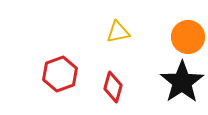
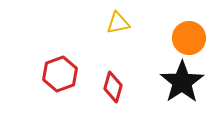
yellow triangle: moved 9 px up
orange circle: moved 1 px right, 1 px down
